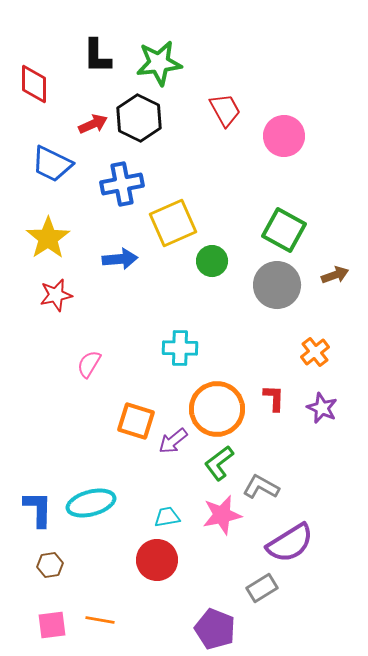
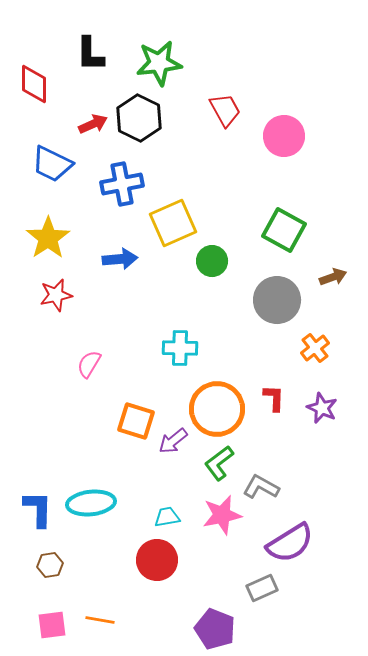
black L-shape: moved 7 px left, 2 px up
brown arrow: moved 2 px left, 2 px down
gray circle: moved 15 px down
orange cross: moved 4 px up
cyan ellipse: rotated 9 degrees clockwise
gray rectangle: rotated 8 degrees clockwise
